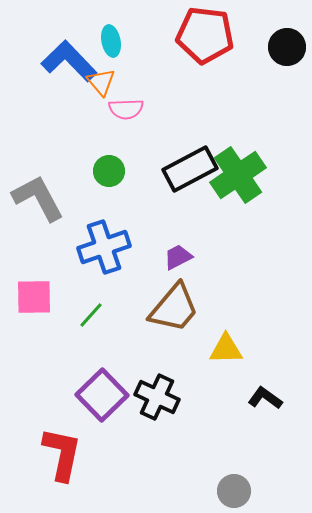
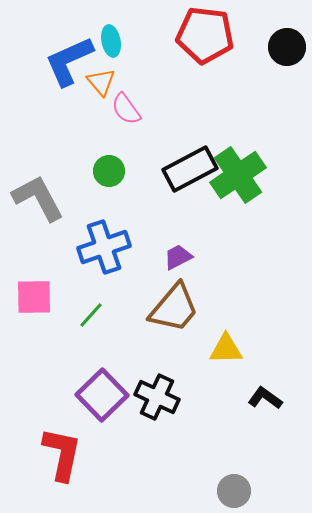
blue L-shape: rotated 70 degrees counterclockwise
pink semicircle: rotated 56 degrees clockwise
